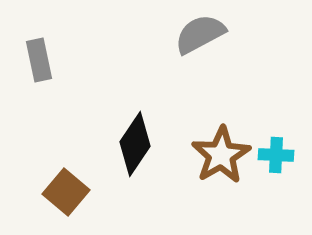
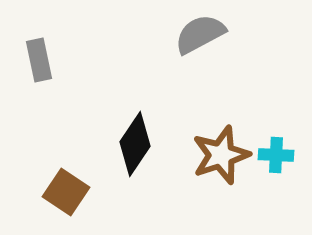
brown star: rotated 12 degrees clockwise
brown square: rotated 6 degrees counterclockwise
